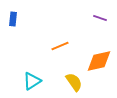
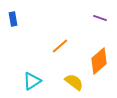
blue rectangle: rotated 16 degrees counterclockwise
orange line: rotated 18 degrees counterclockwise
orange diamond: rotated 28 degrees counterclockwise
yellow semicircle: rotated 18 degrees counterclockwise
